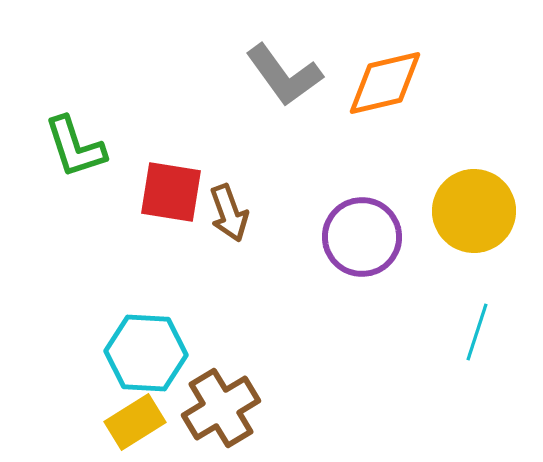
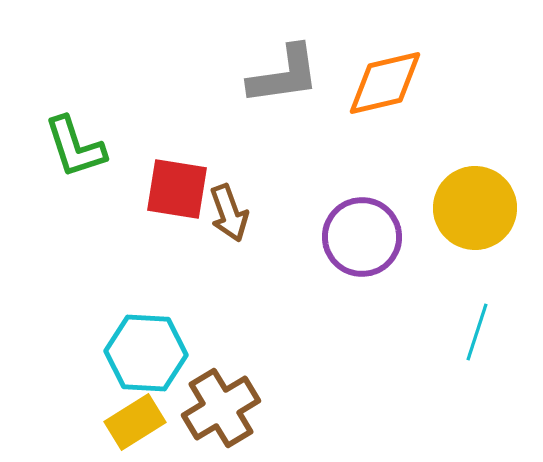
gray L-shape: rotated 62 degrees counterclockwise
red square: moved 6 px right, 3 px up
yellow circle: moved 1 px right, 3 px up
